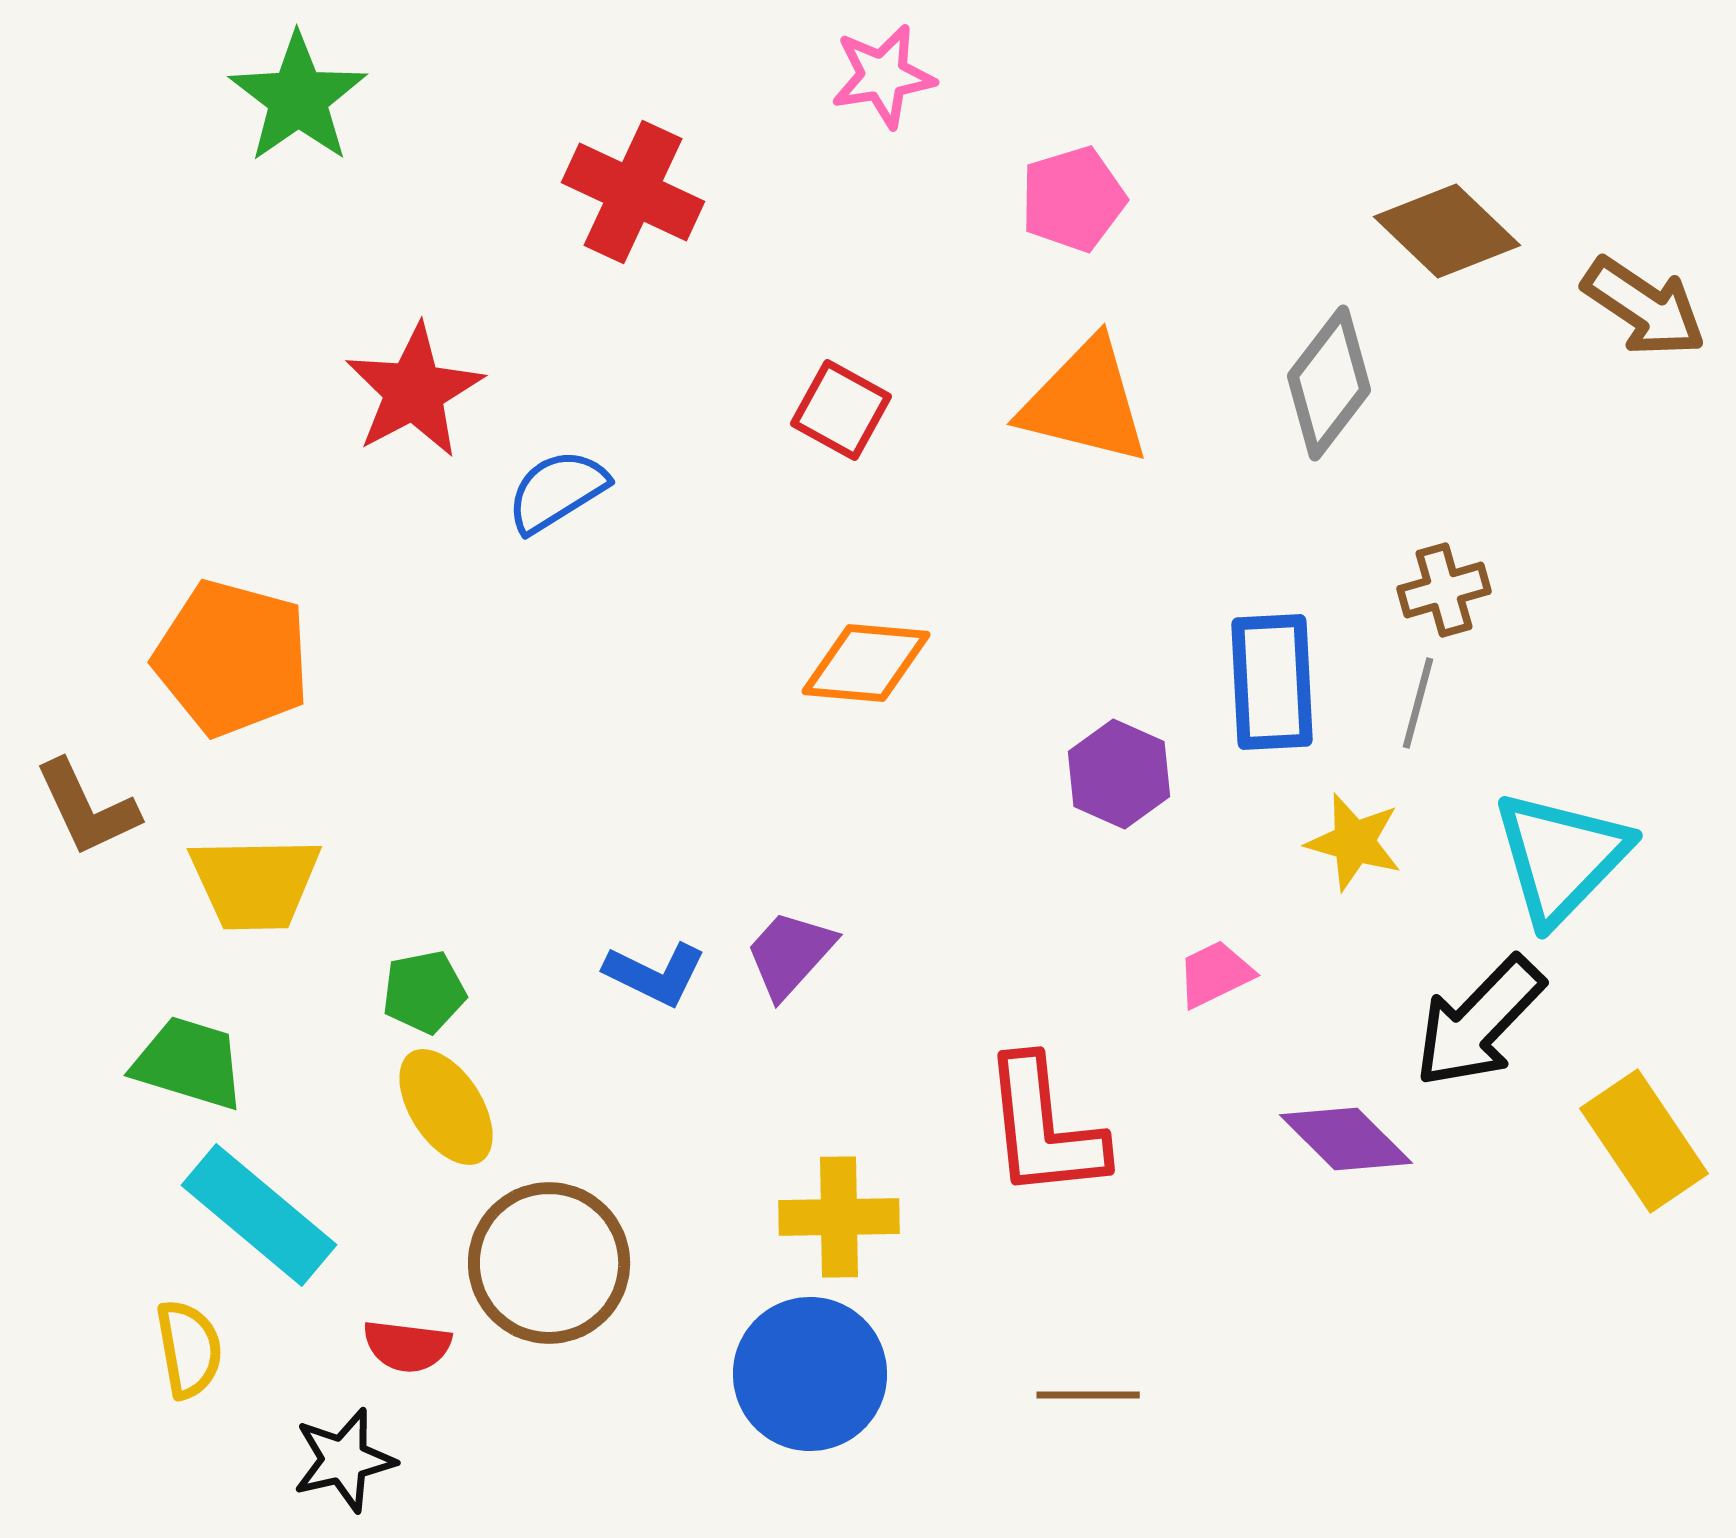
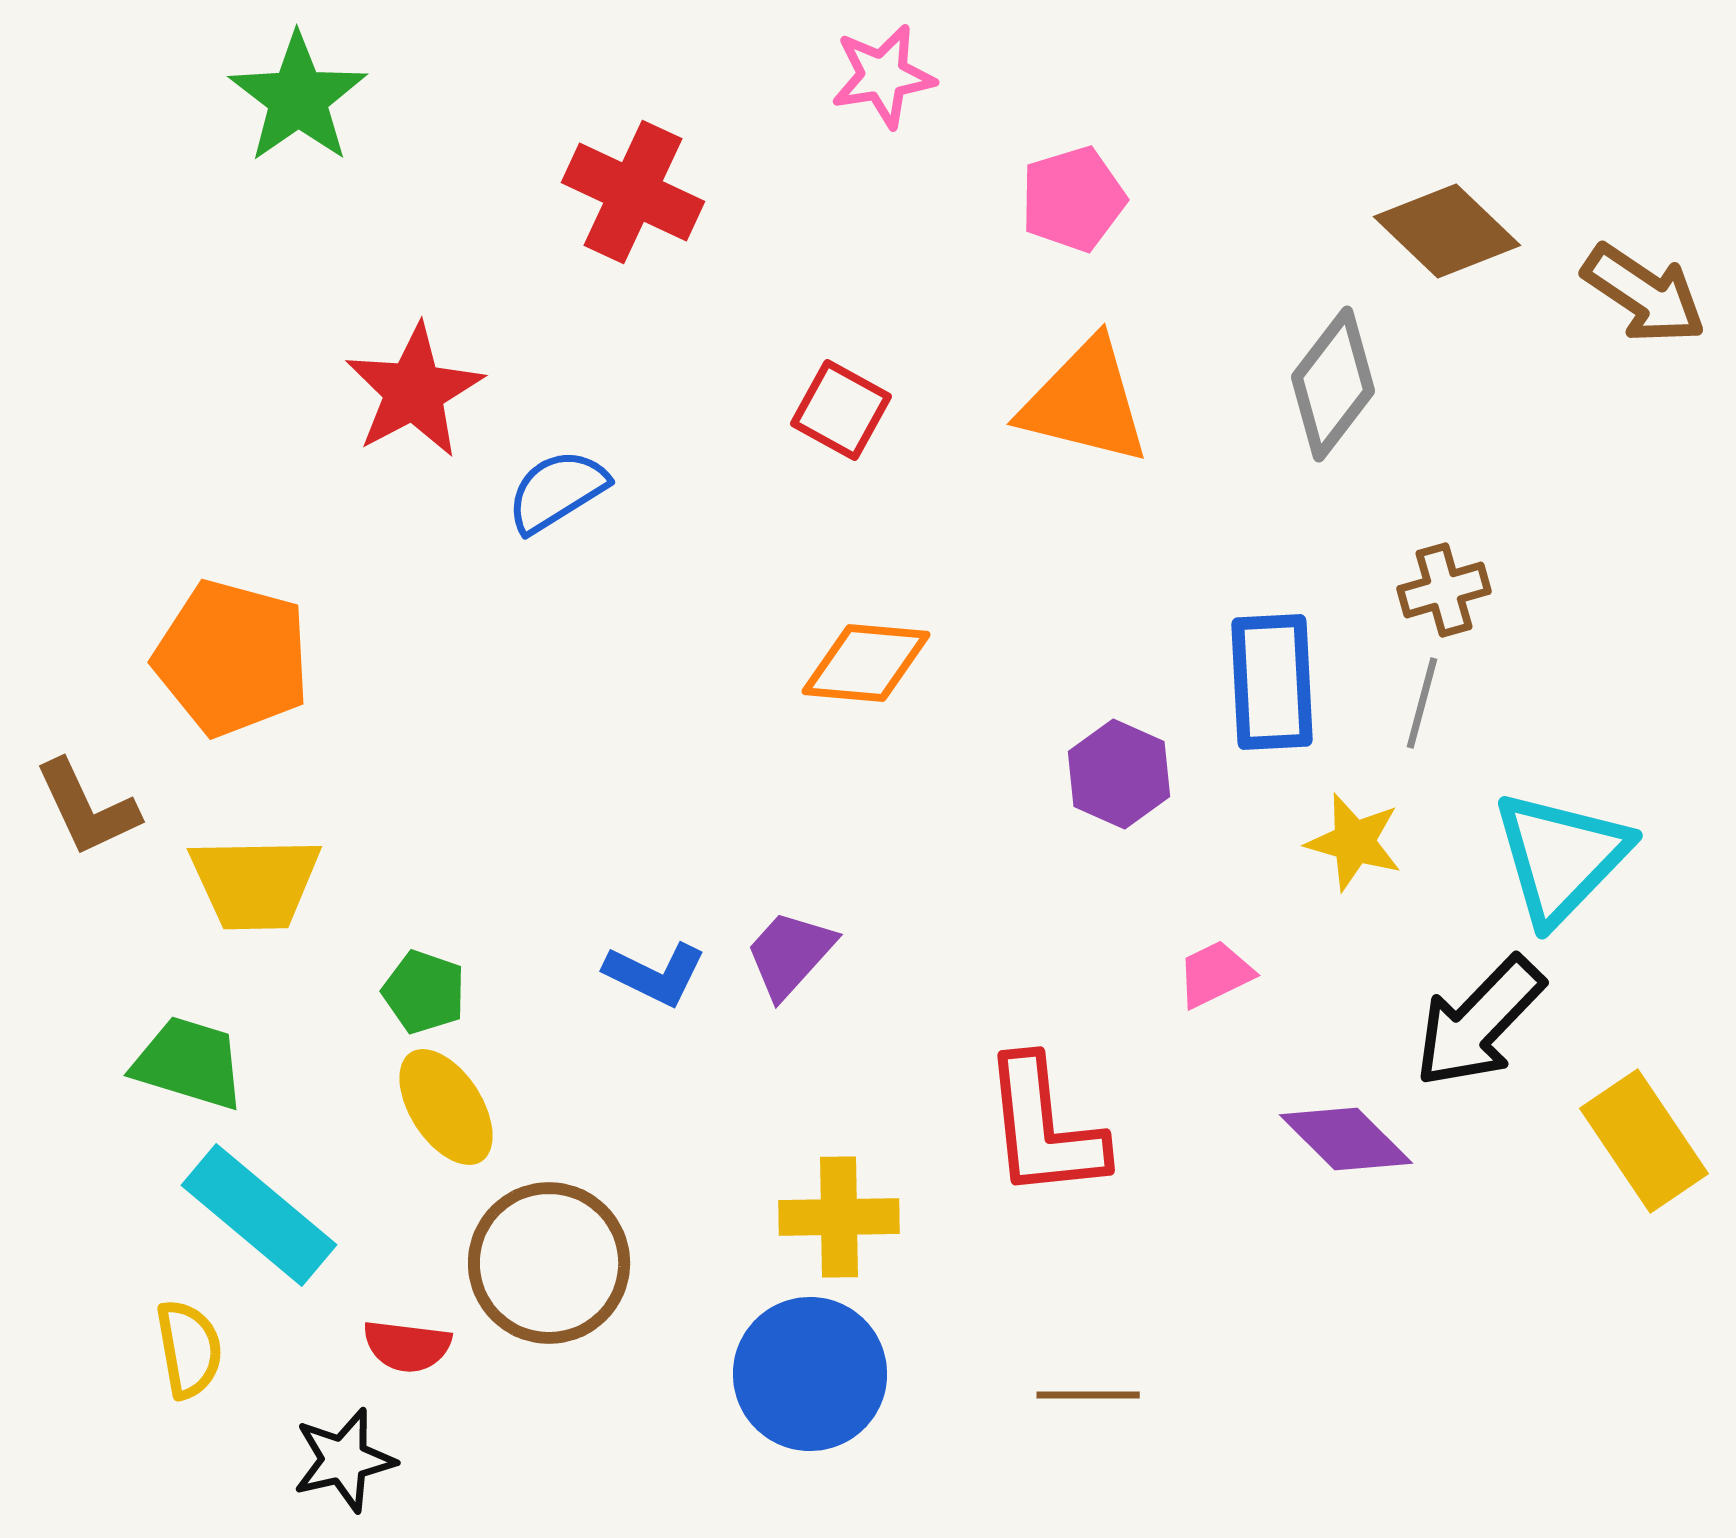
brown arrow: moved 13 px up
gray diamond: moved 4 px right, 1 px down
gray line: moved 4 px right
green pentagon: rotated 30 degrees clockwise
